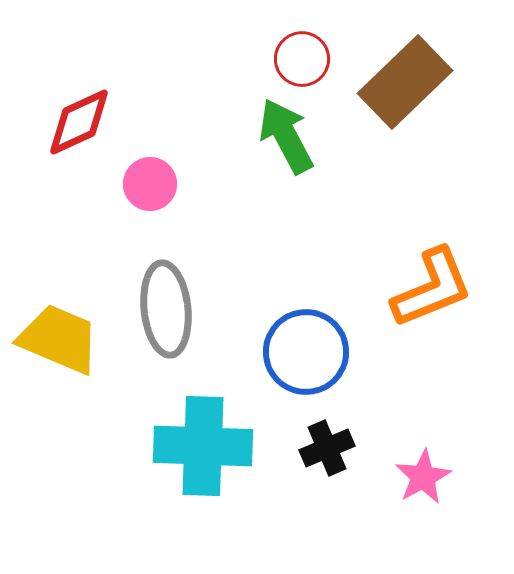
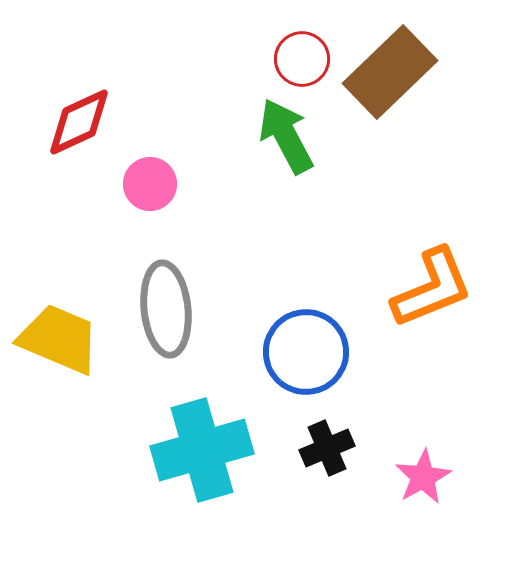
brown rectangle: moved 15 px left, 10 px up
cyan cross: moved 1 px left, 4 px down; rotated 18 degrees counterclockwise
